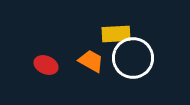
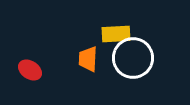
orange trapezoid: moved 3 px left, 2 px up; rotated 116 degrees counterclockwise
red ellipse: moved 16 px left, 5 px down; rotated 10 degrees clockwise
